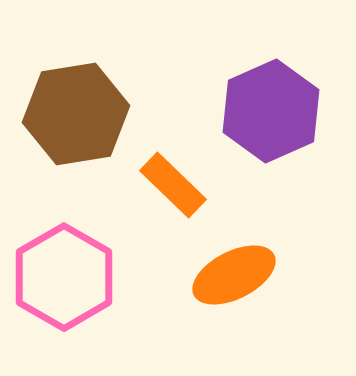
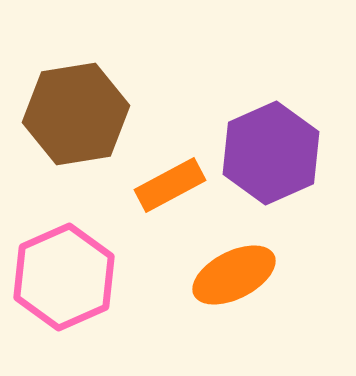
purple hexagon: moved 42 px down
orange rectangle: moved 3 px left; rotated 72 degrees counterclockwise
pink hexagon: rotated 6 degrees clockwise
